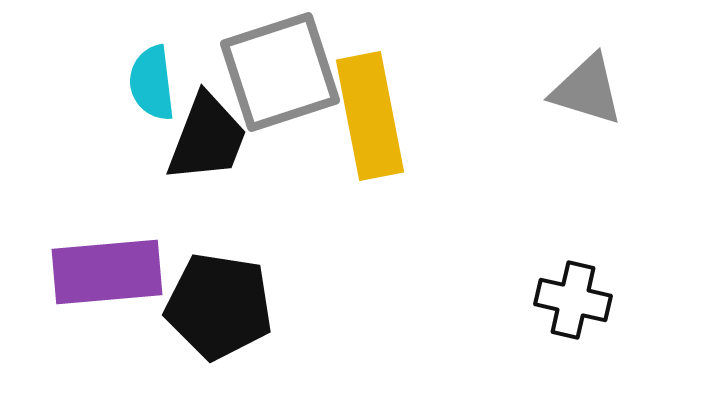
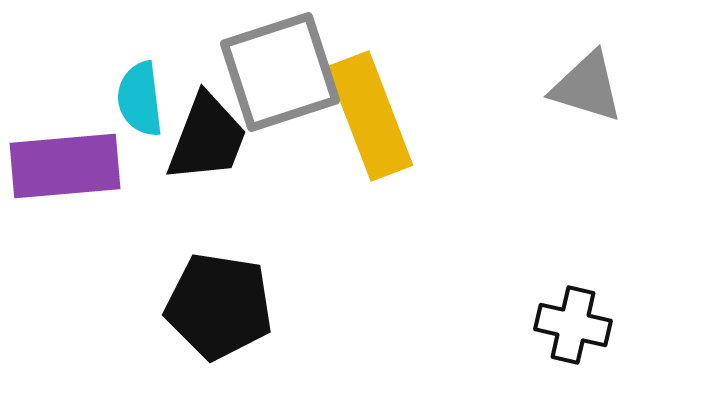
cyan semicircle: moved 12 px left, 16 px down
gray triangle: moved 3 px up
yellow rectangle: rotated 10 degrees counterclockwise
purple rectangle: moved 42 px left, 106 px up
black cross: moved 25 px down
